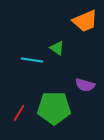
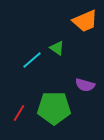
cyan line: rotated 50 degrees counterclockwise
